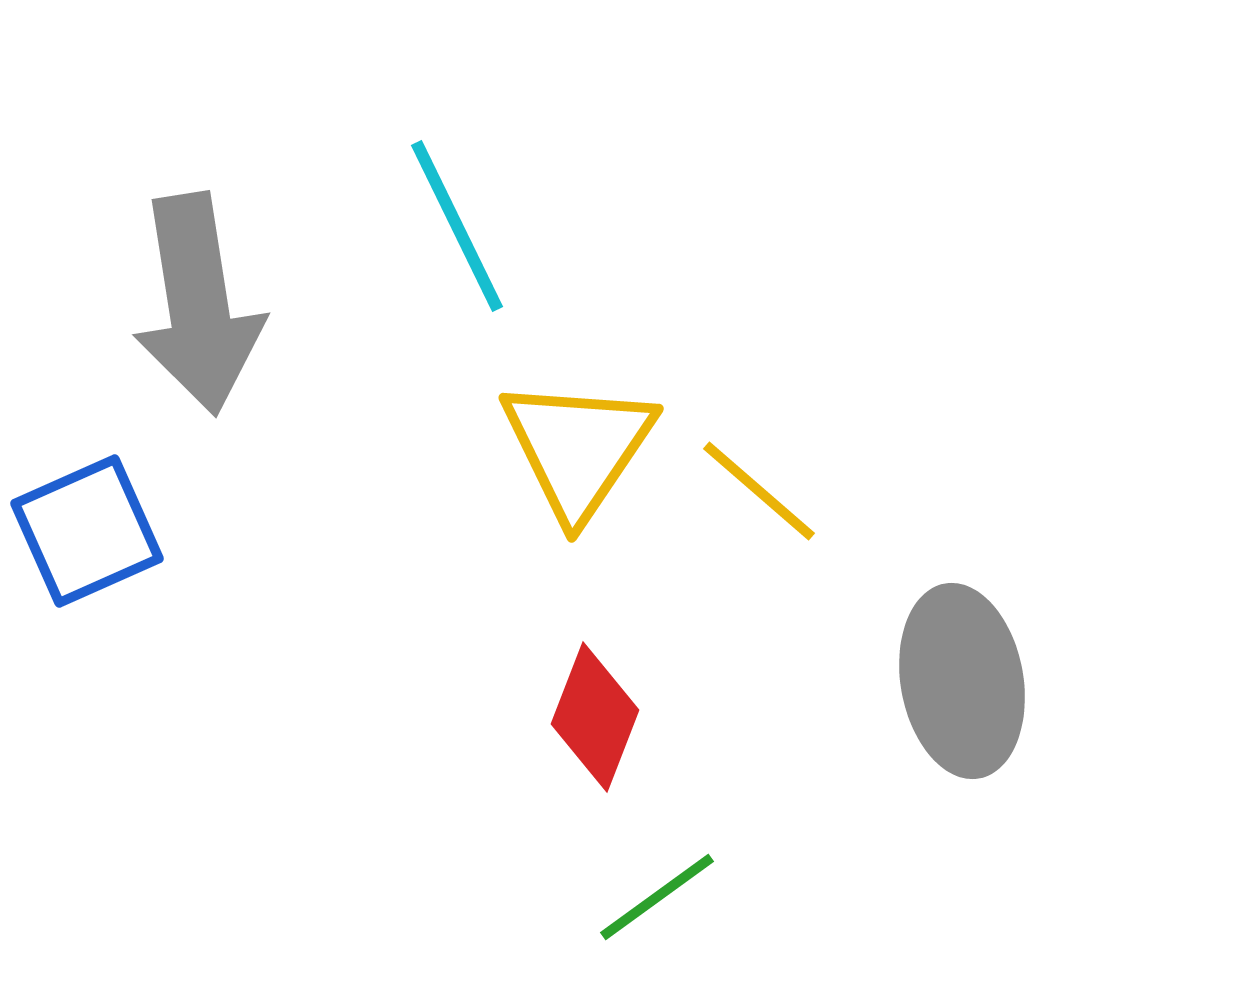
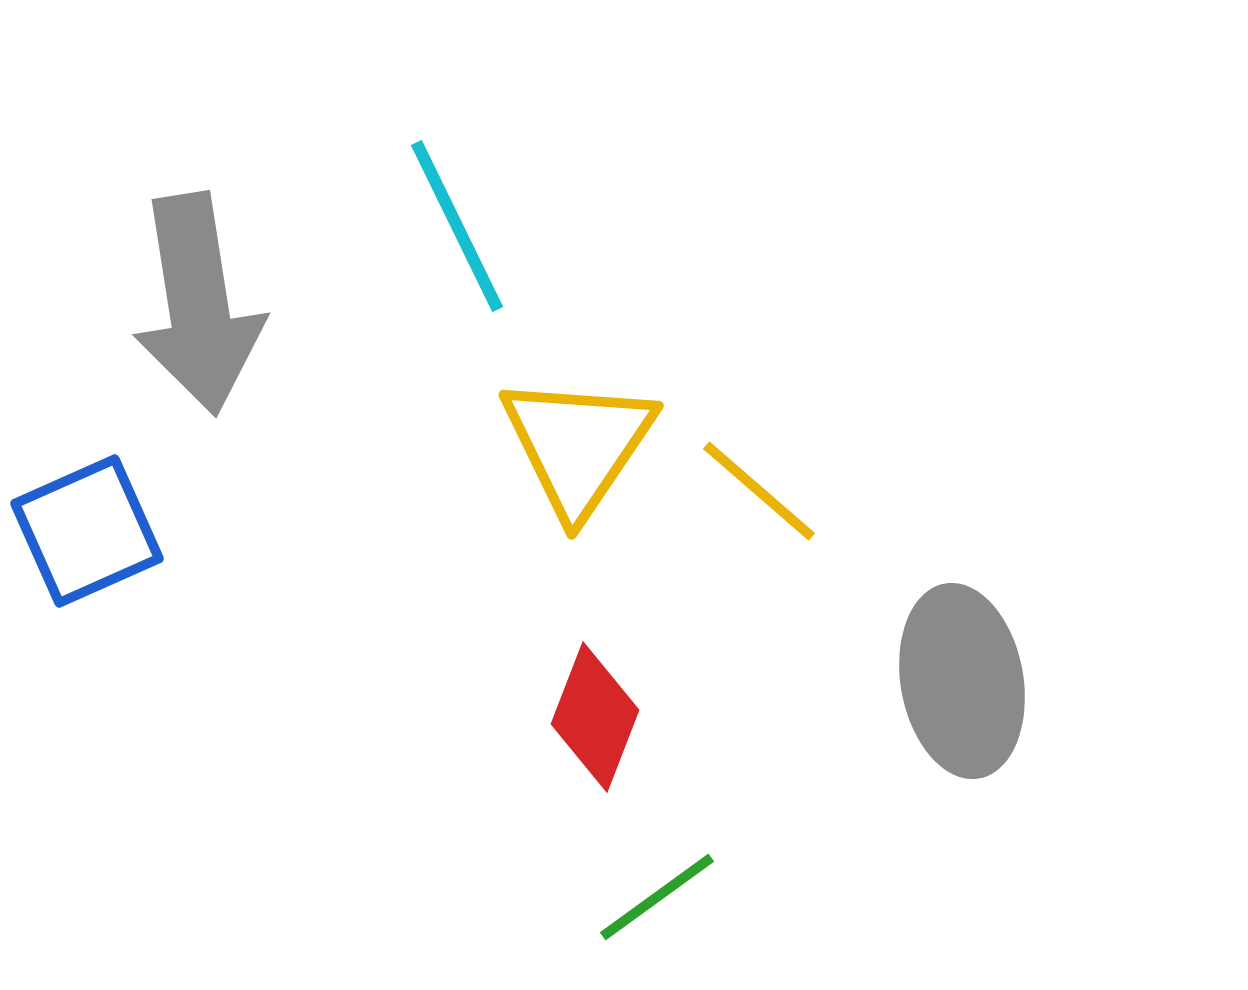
yellow triangle: moved 3 px up
